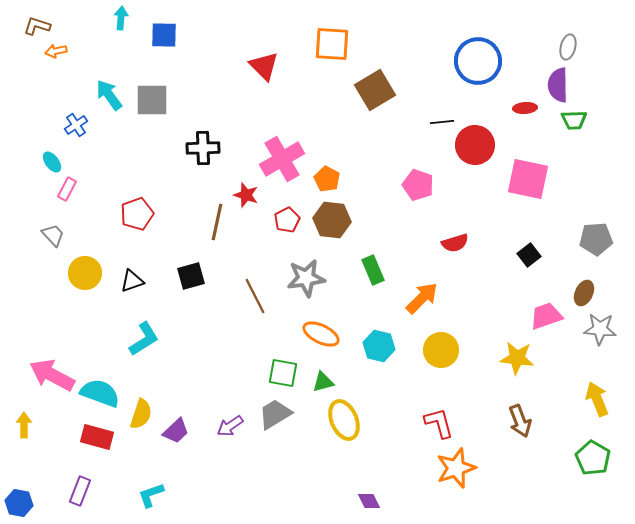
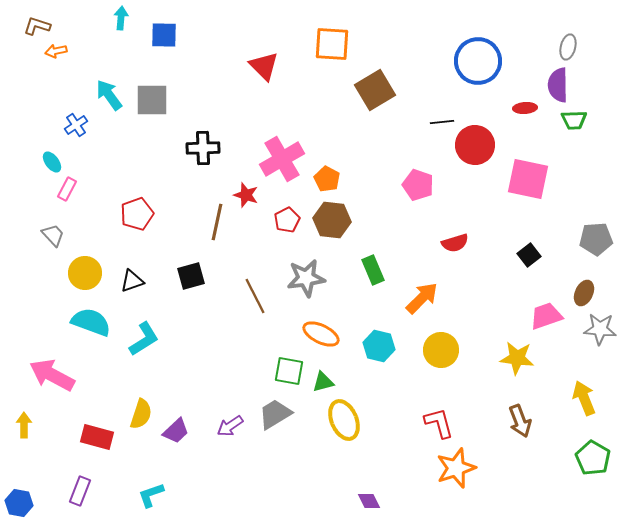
green square at (283, 373): moved 6 px right, 2 px up
cyan semicircle at (100, 393): moved 9 px left, 71 px up
yellow arrow at (597, 399): moved 13 px left, 1 px up
